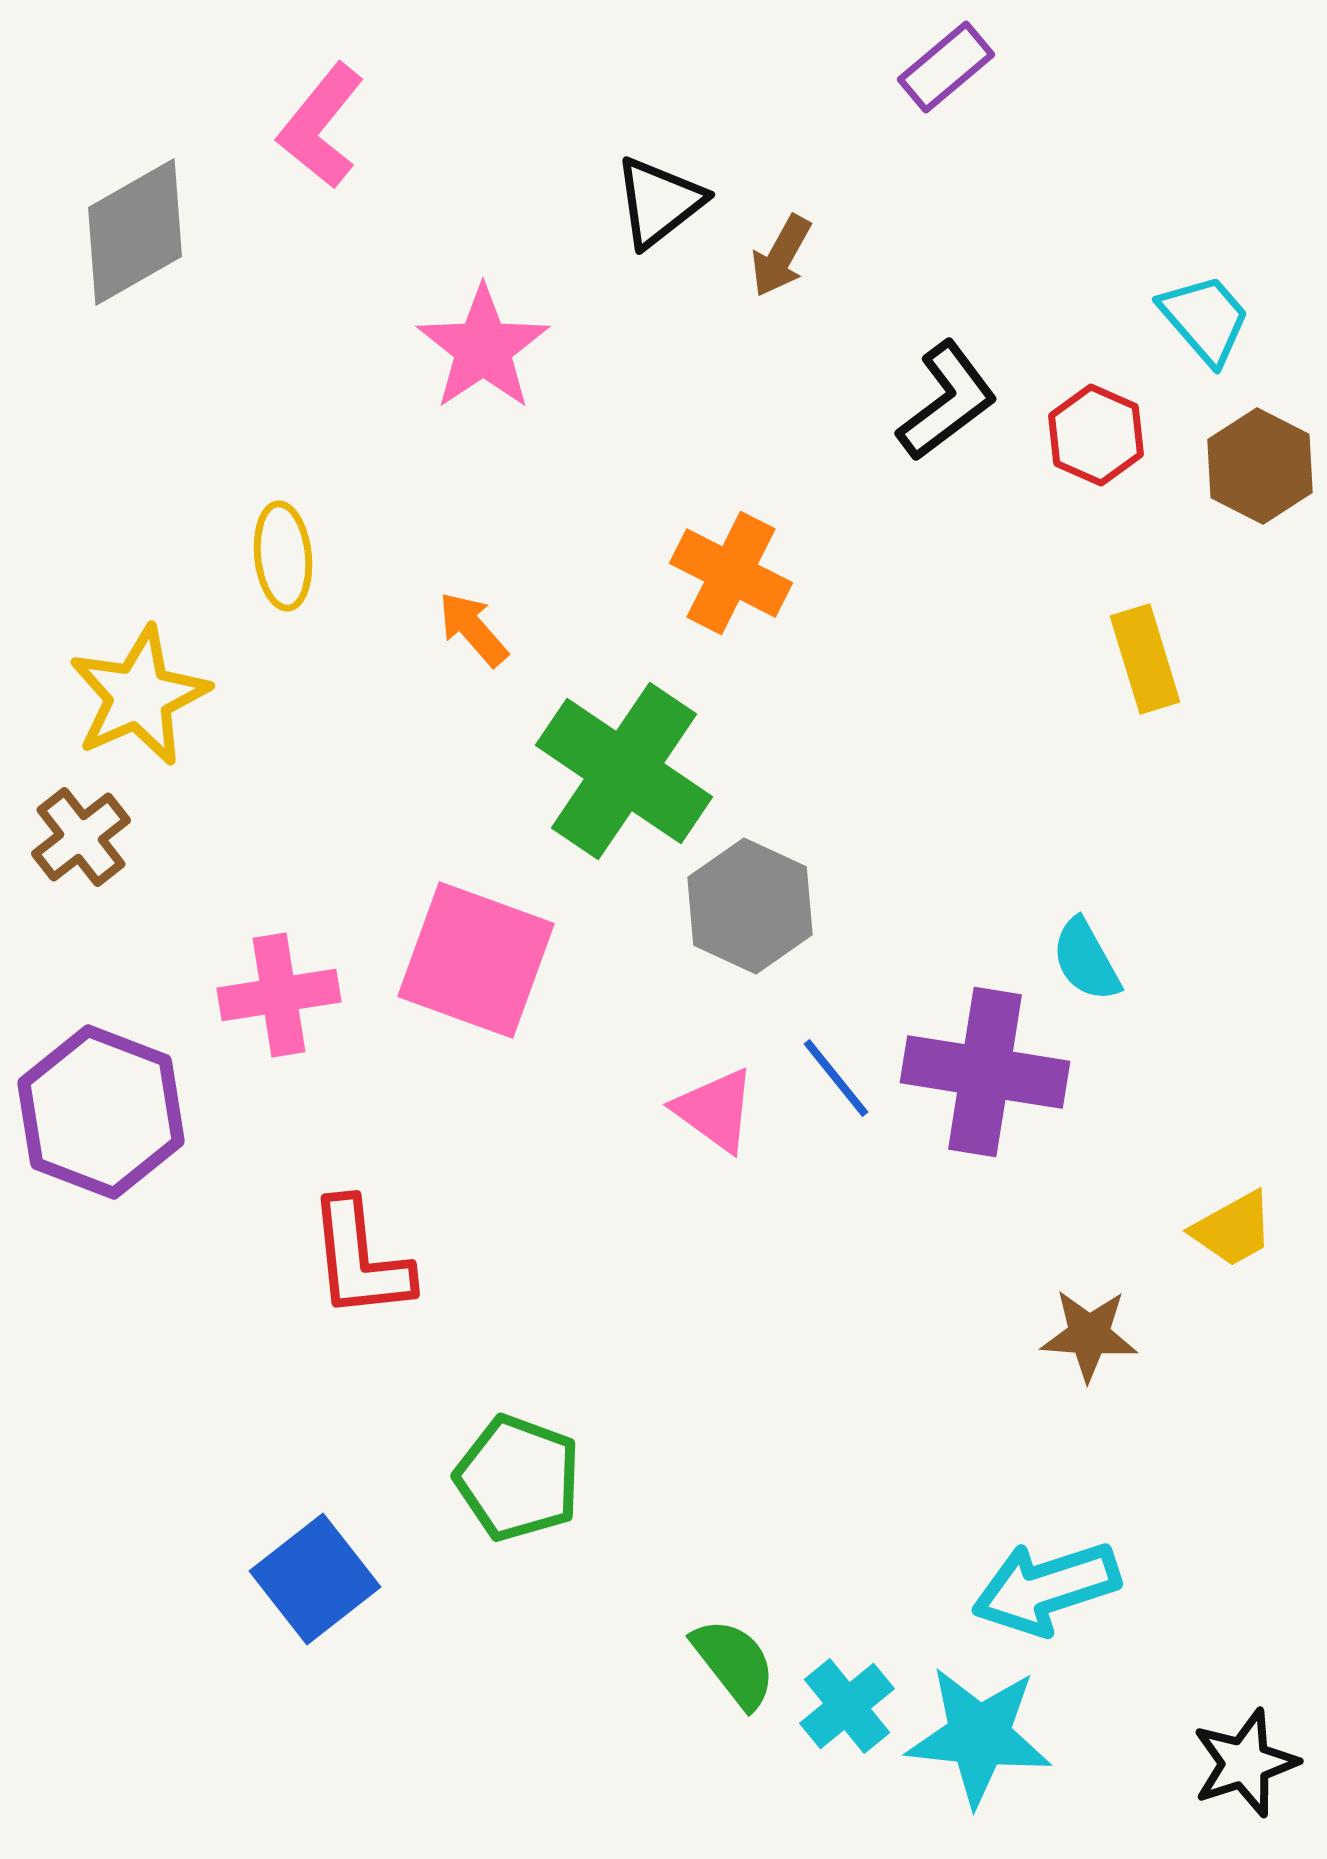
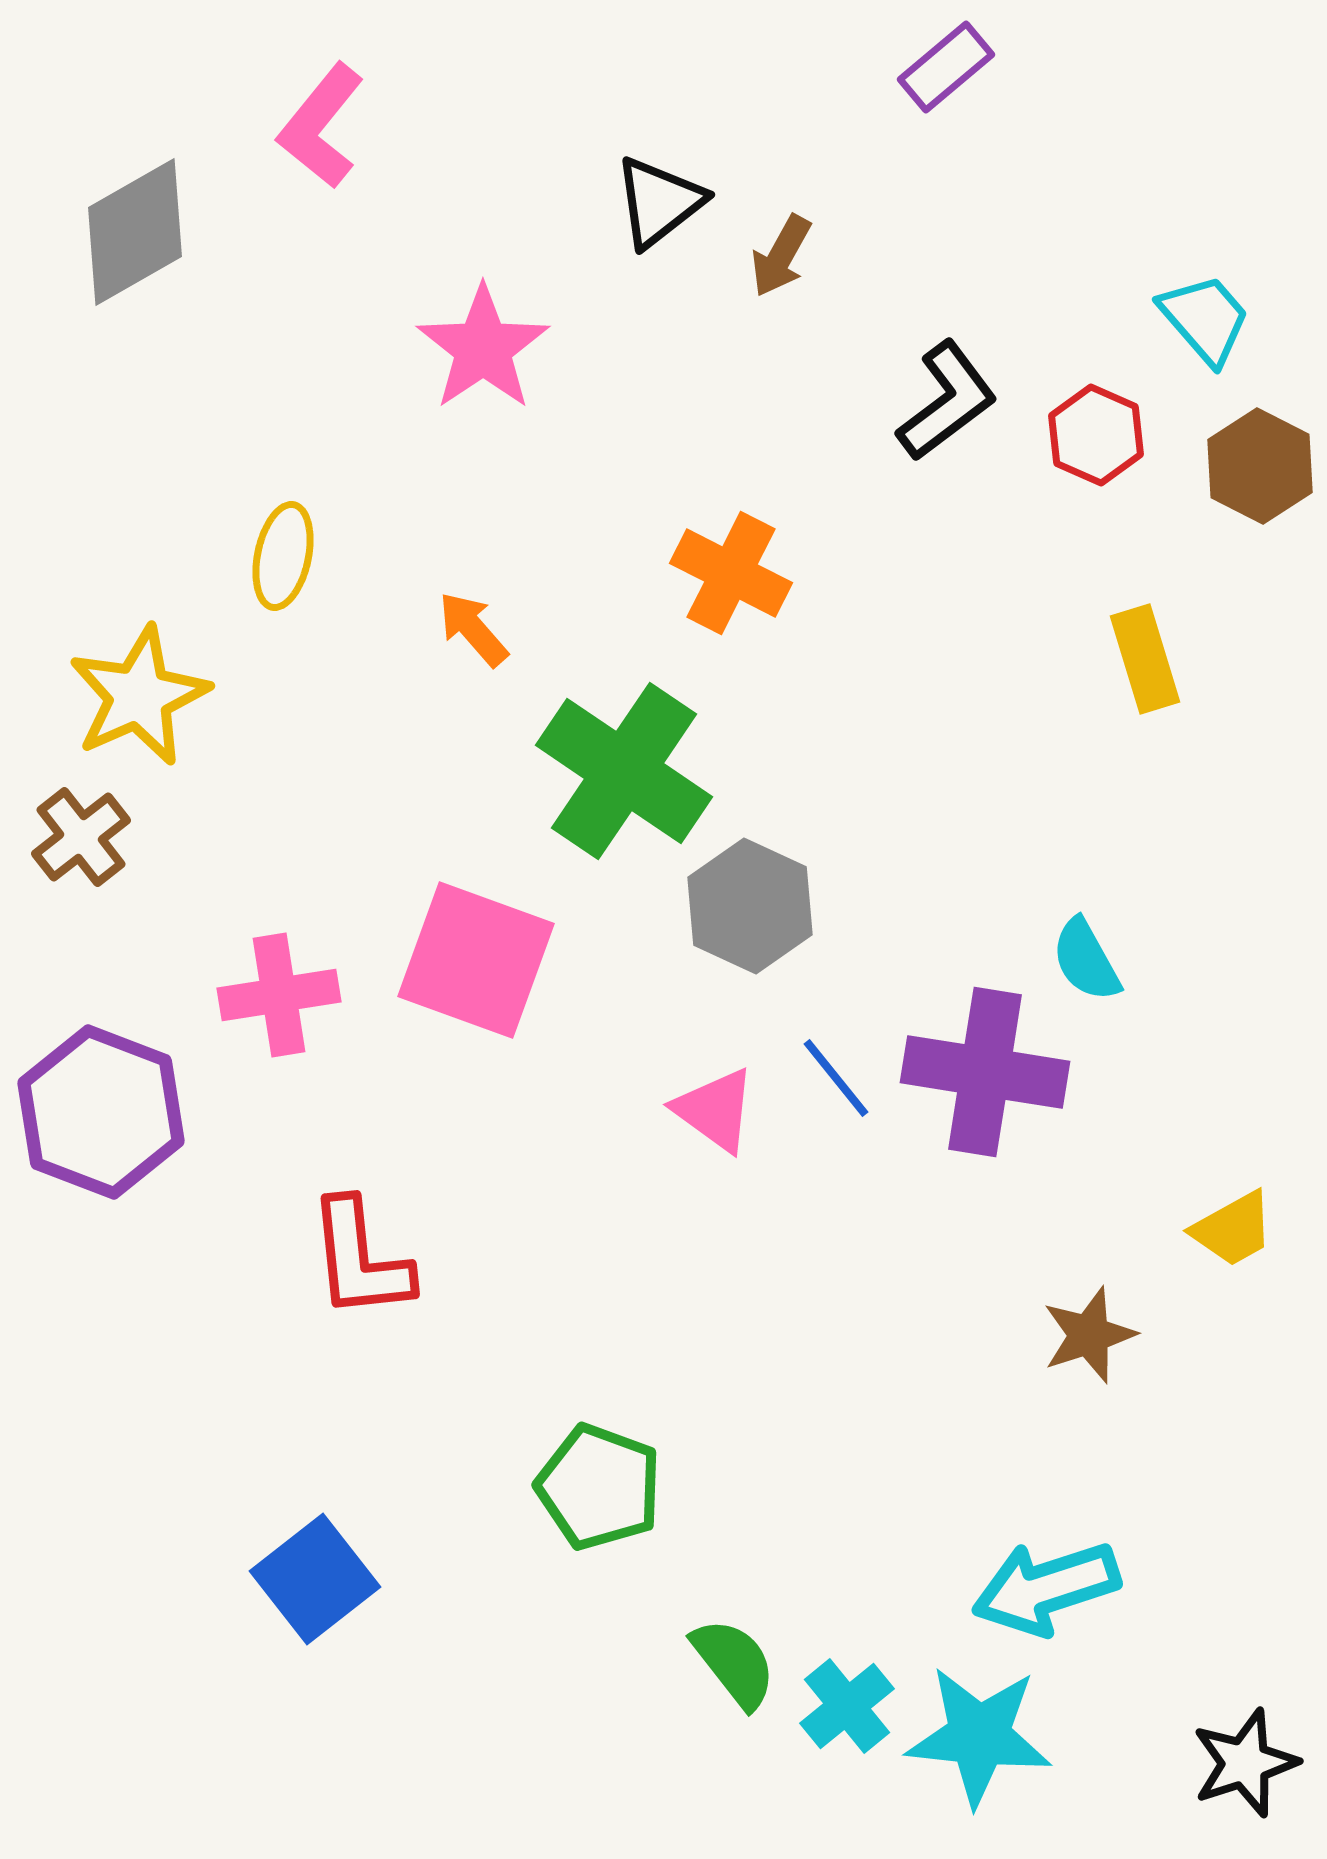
yellow ellipse: rotated 18 degrees clockwise
brown star: rotated 22 degrees counterclockwise
green pentagon: moved 81 px right, 9 px down
